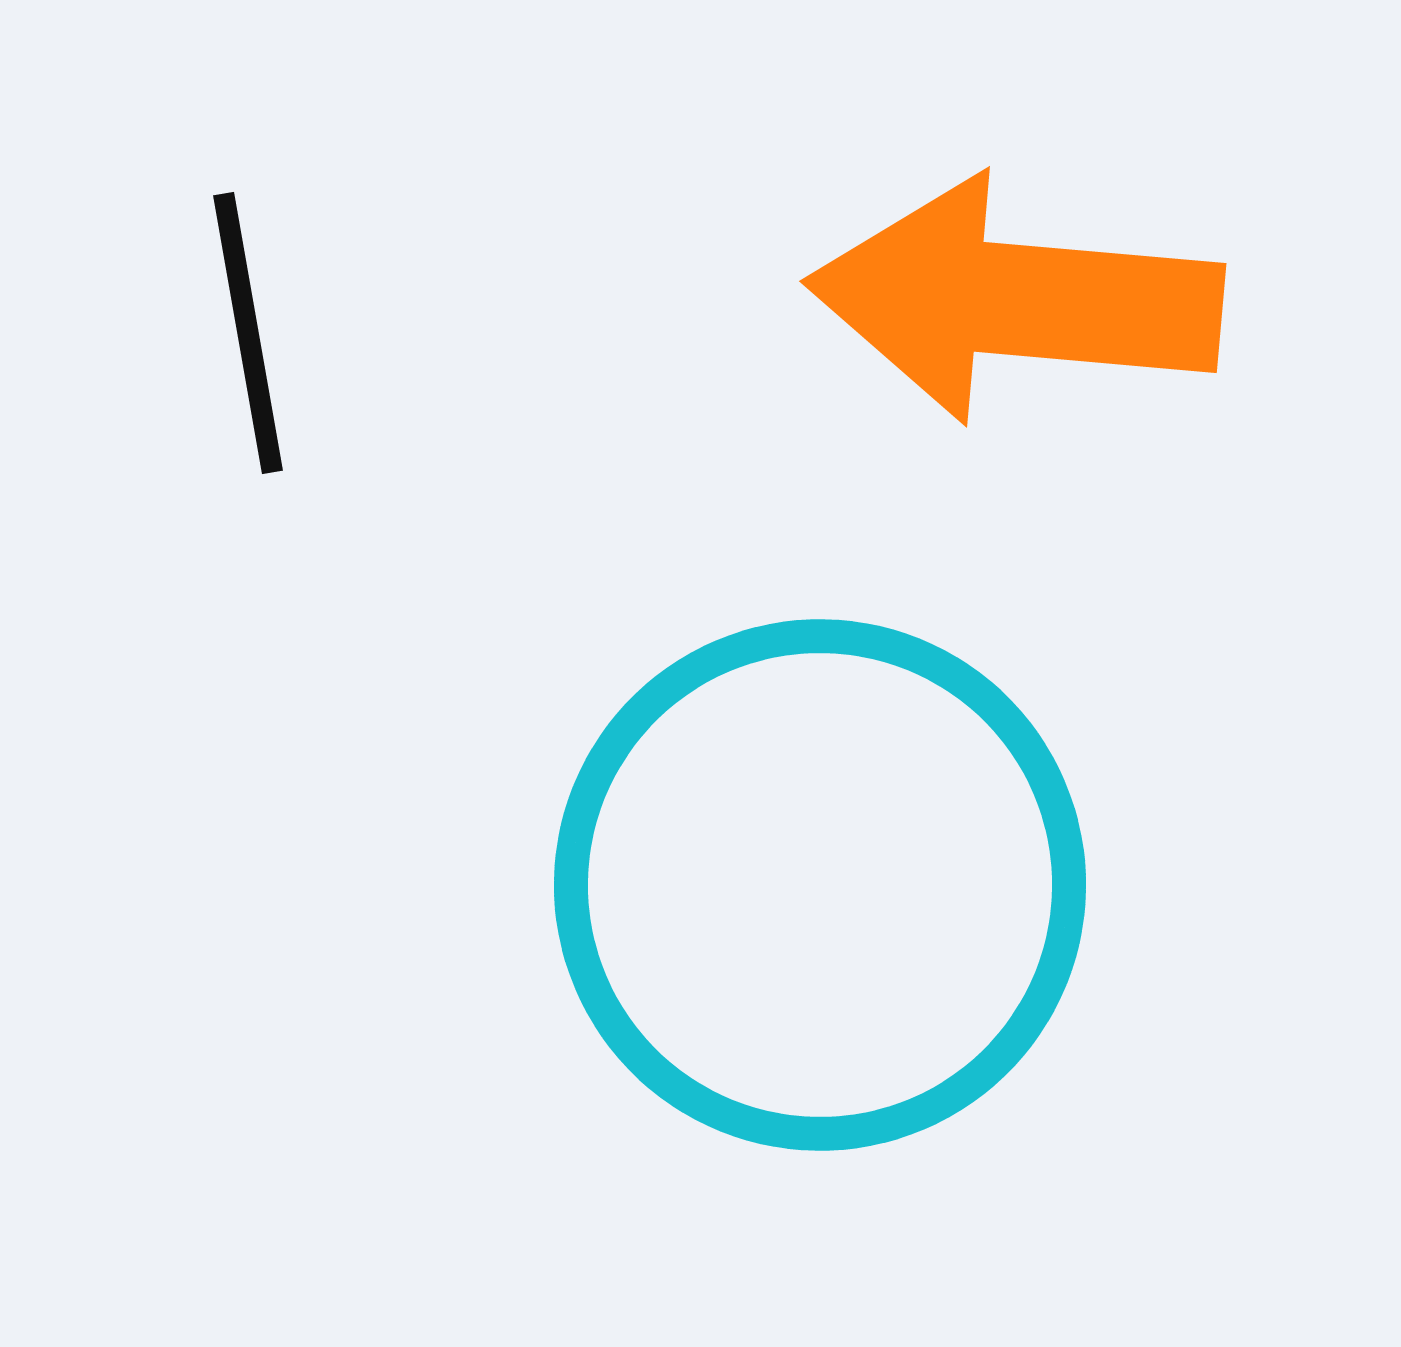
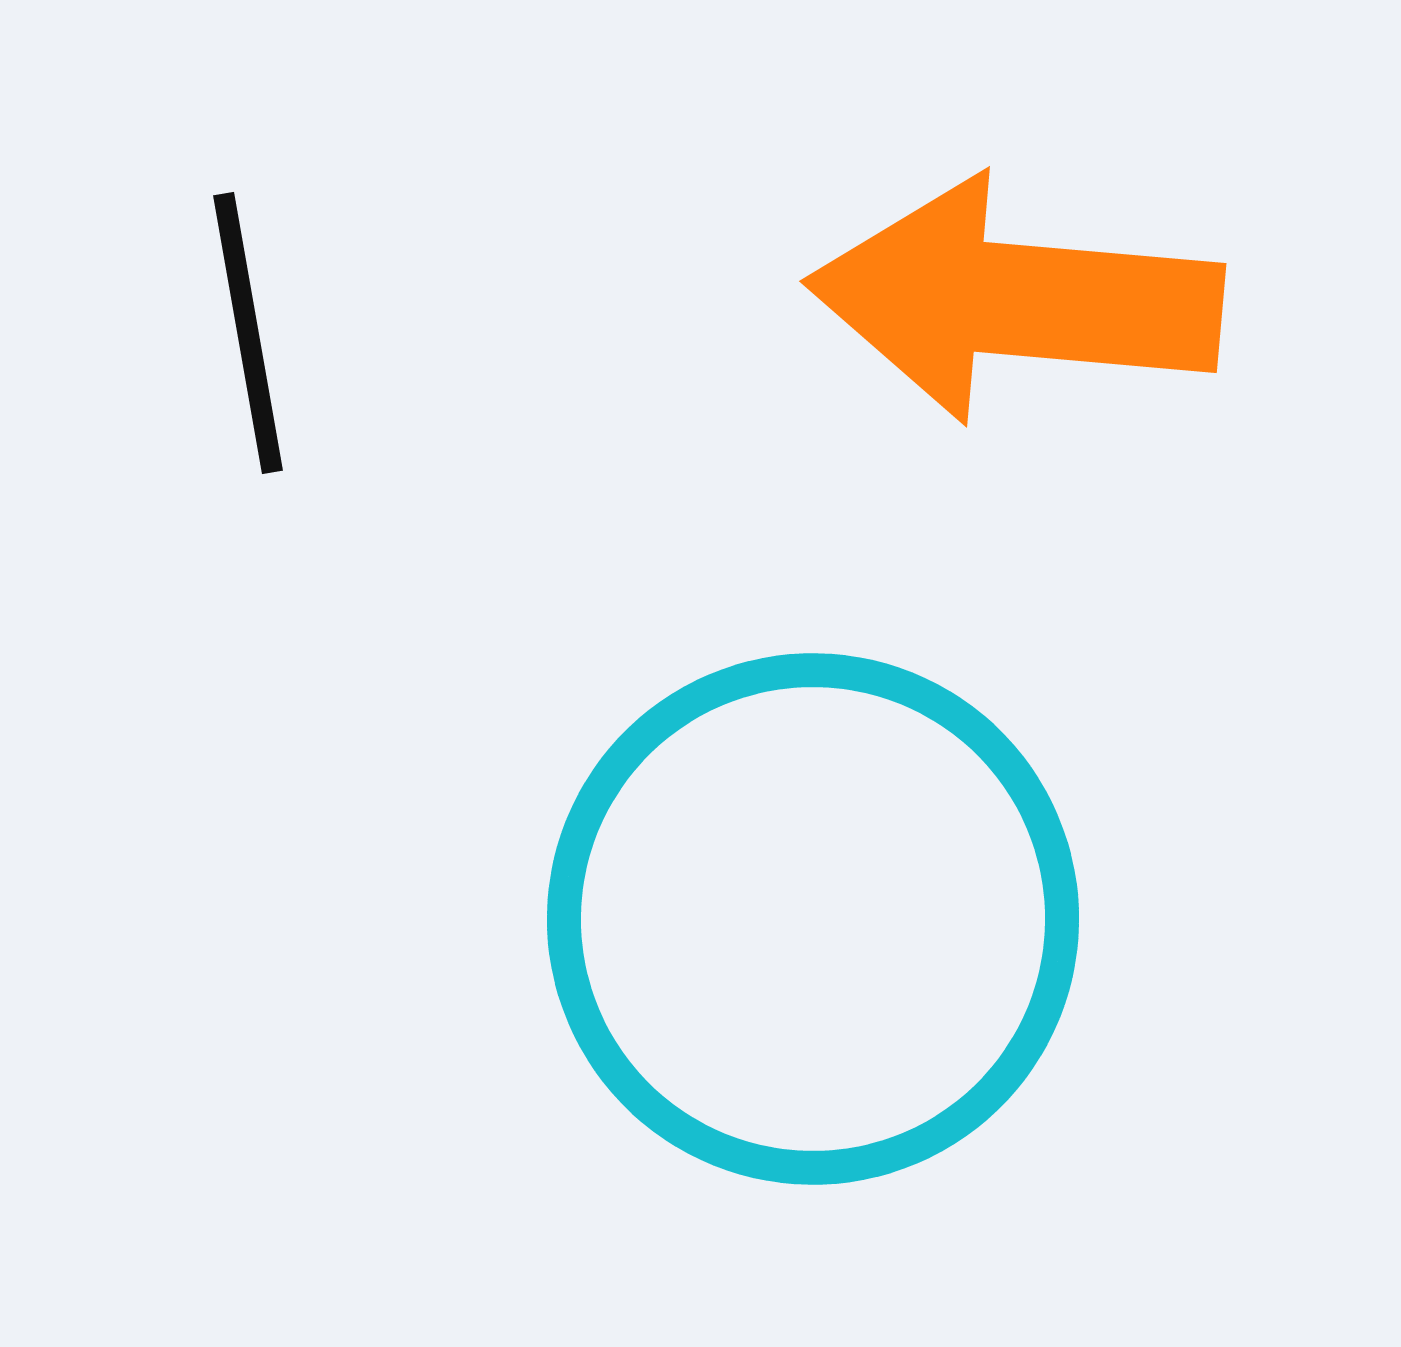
cyan circle: moved 7 px left, 34 px down
